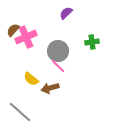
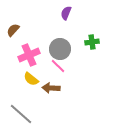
purple semicircle: rotated 24 degrees counterclockwise
pink cross: moved 3 px right, 18 px down
gray circle: moved 2 px right, 2 px up
brown arrow: moved 1 px right; rotated 18 degrees clockwise
gray line: moved 1 px right, 2 px down
